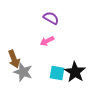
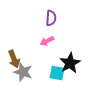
purple semicircle: rotated 63 degrees clockwise
black star: moved 5 px left, 9 px up; rotated 10 degrees clockwise
